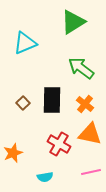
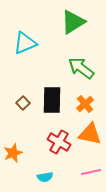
orange cross: rotated 12 degrees clockwise
red cross: moved 2 px up
